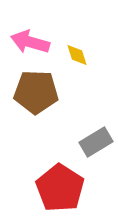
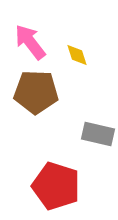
pink arrow: rotated 36 degrees clockwise
gray rectangle: moved 2 px right, 8 px up; rotated 44 degrees clockwise
red pentagon: moved 4 px left, 2 px up; rotated 15 degrees counterclockwise
